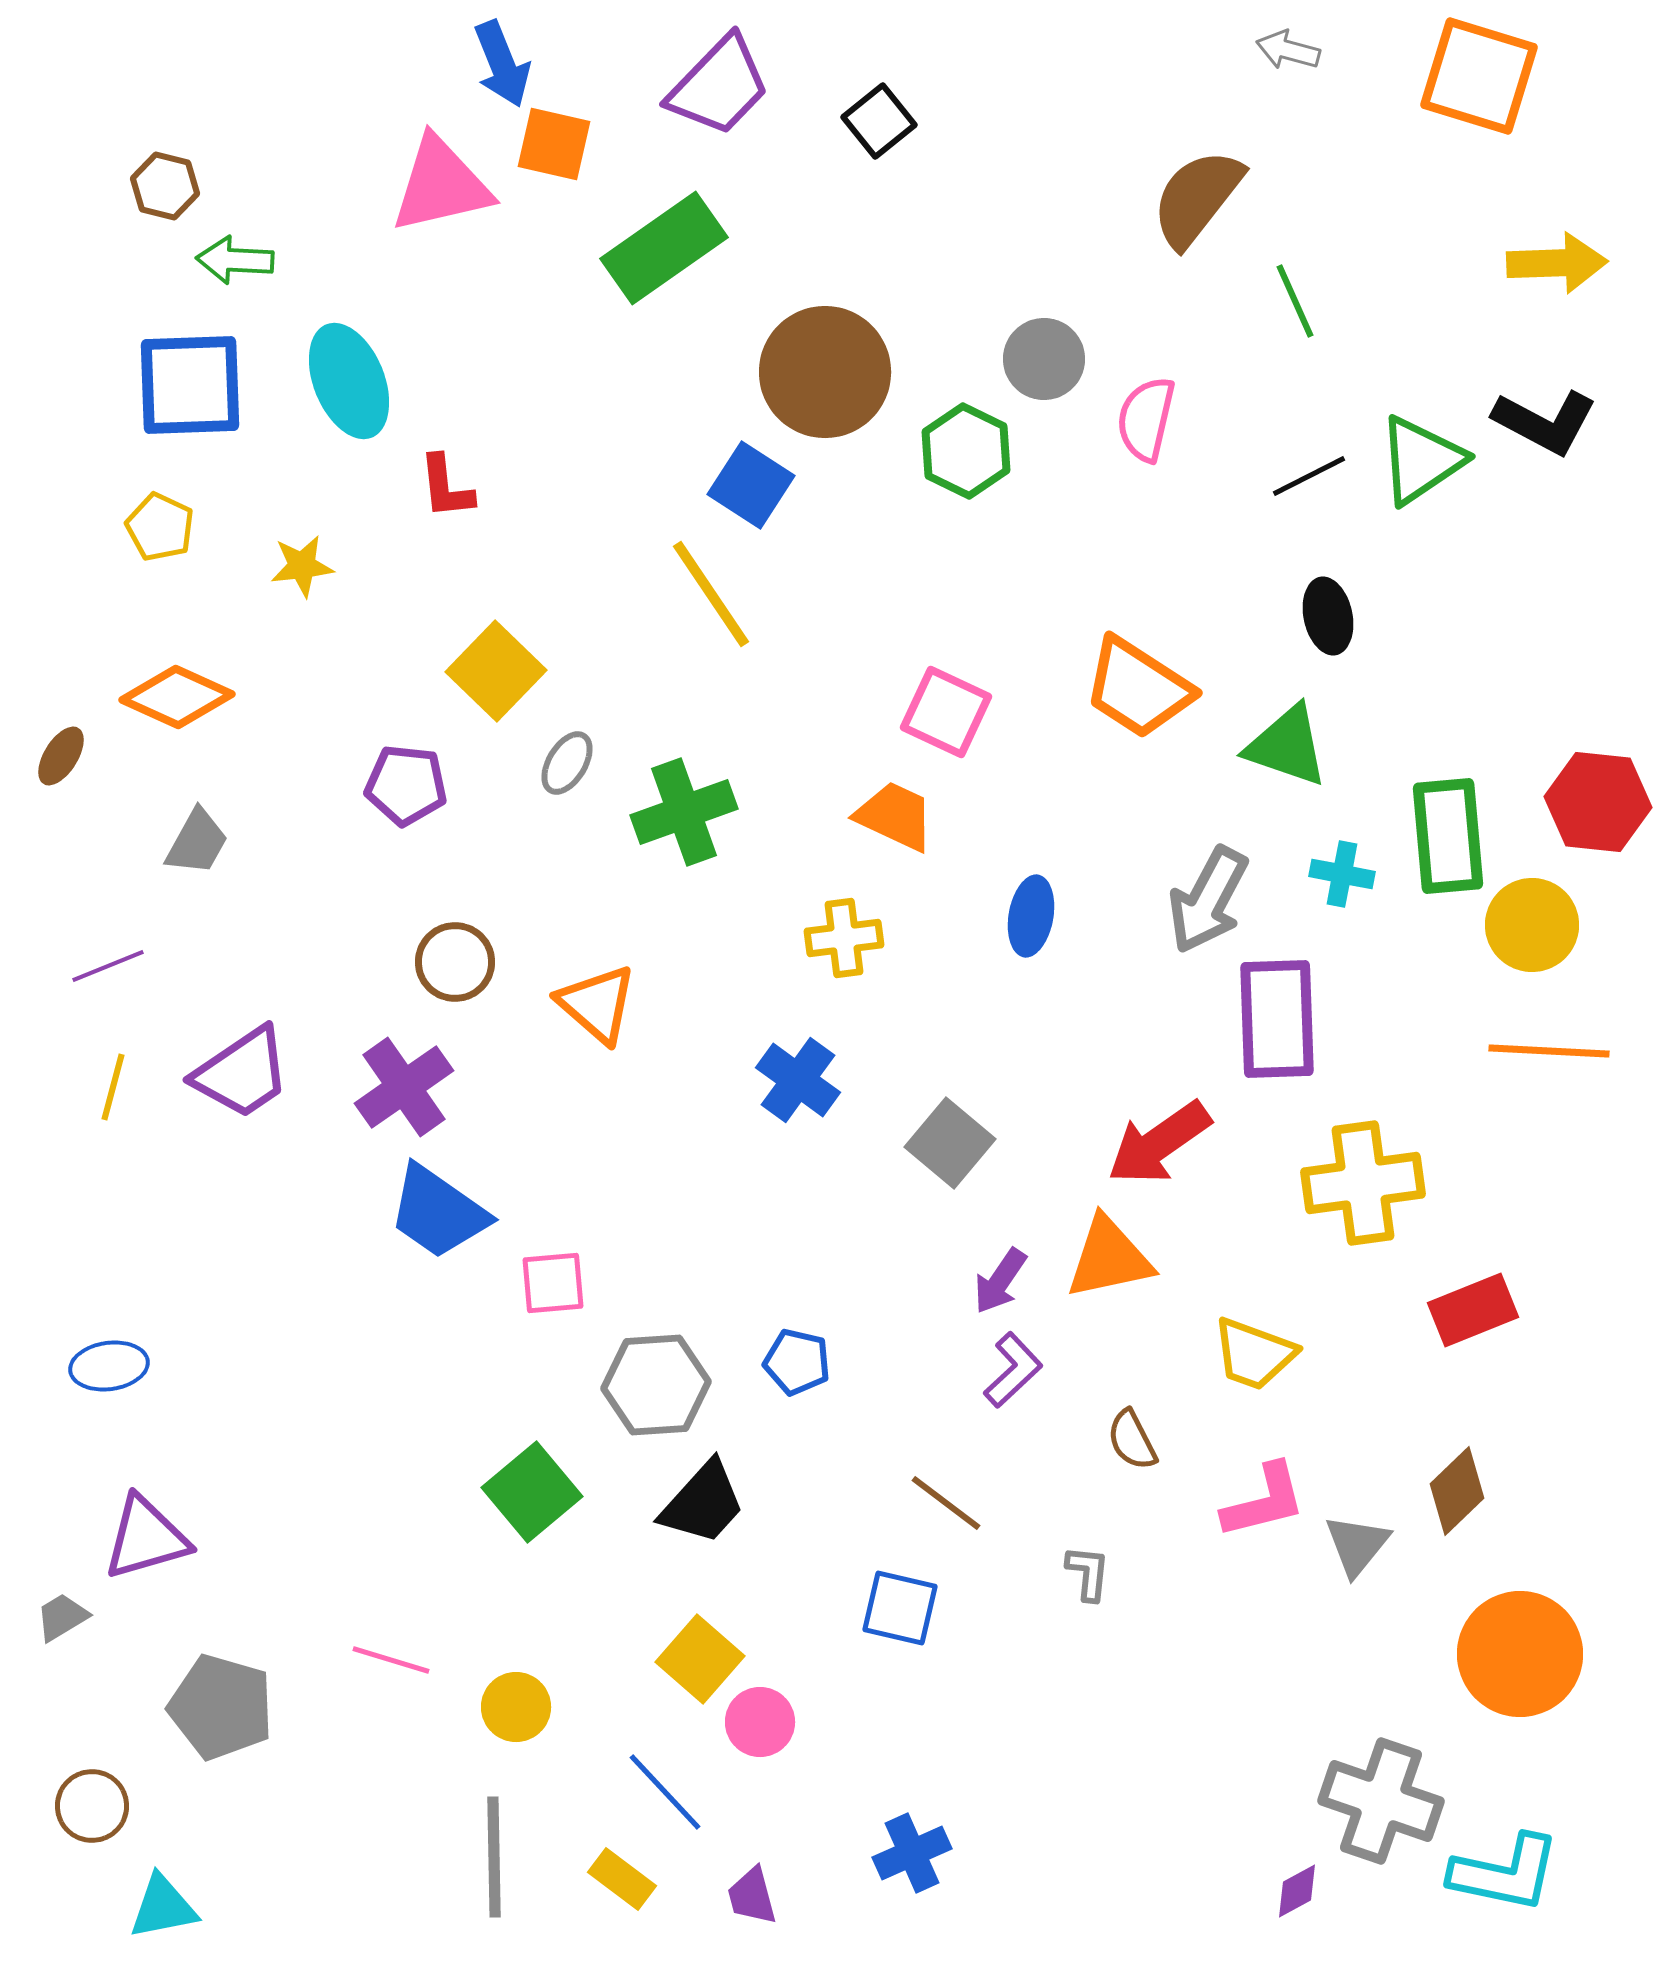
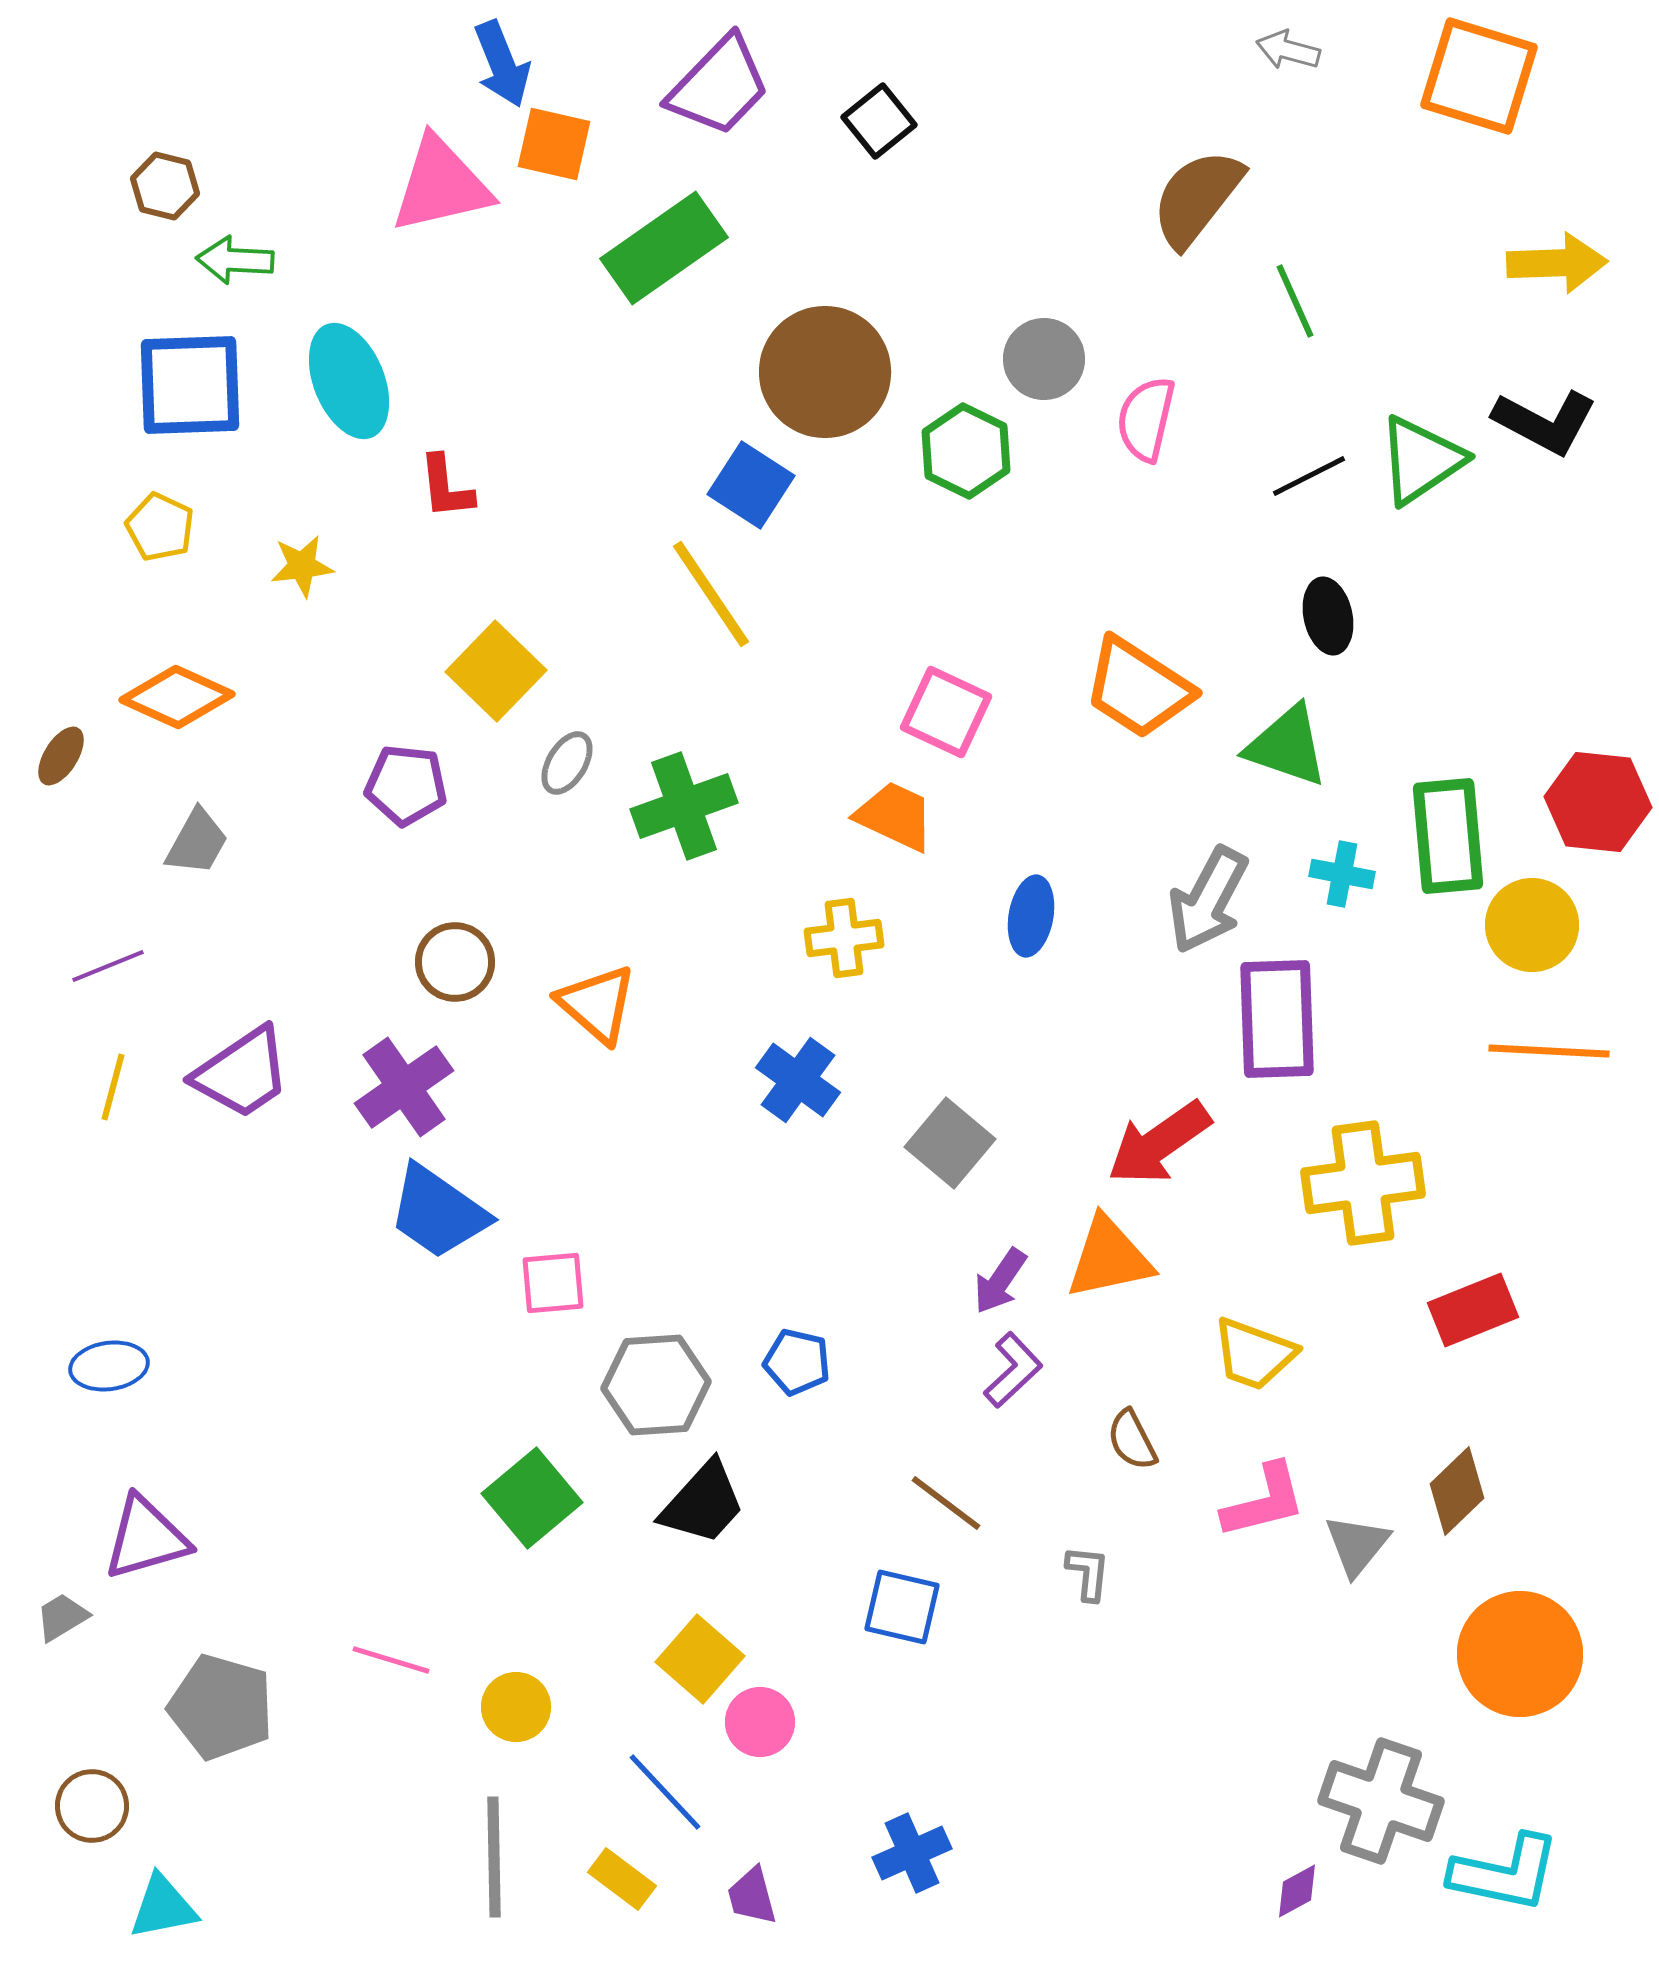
green cross at (684, 812): moved 6 px up
green square at (532, 1492): moved 6 px down
blue square at (900, 1608): moved 2 px right, 1 px up
